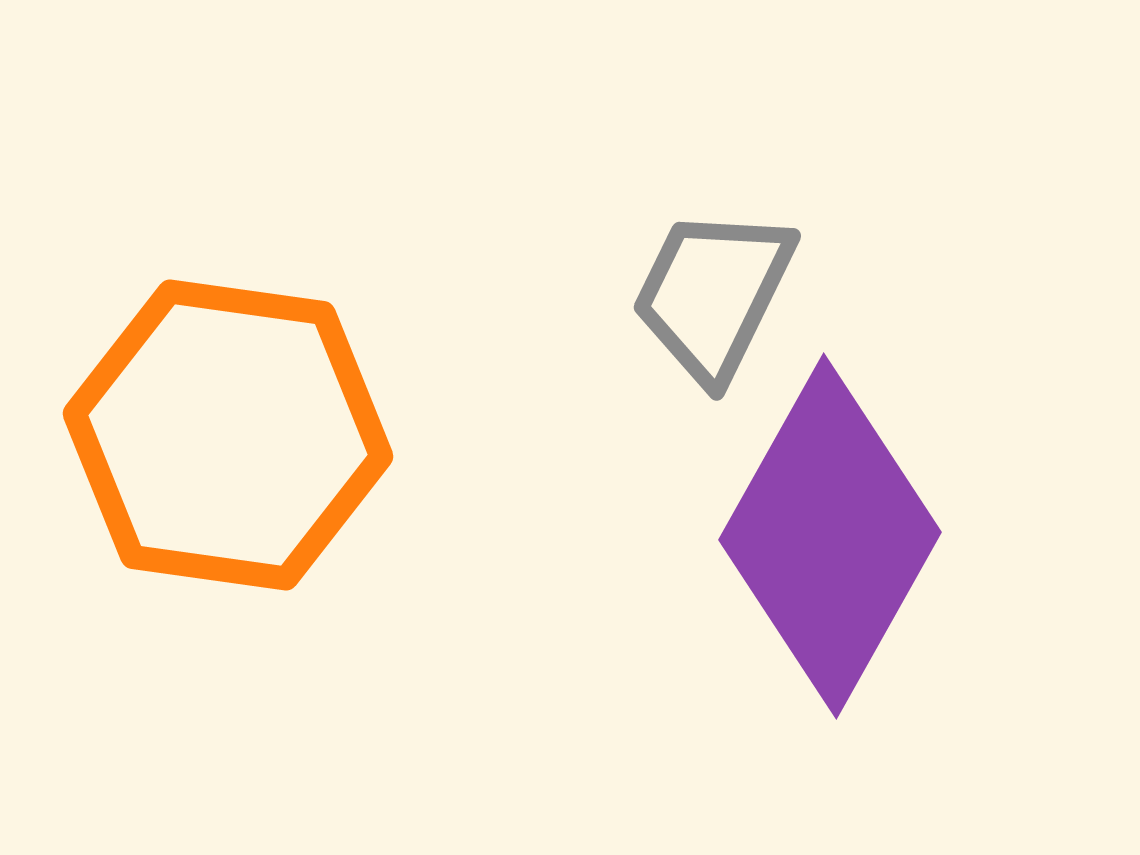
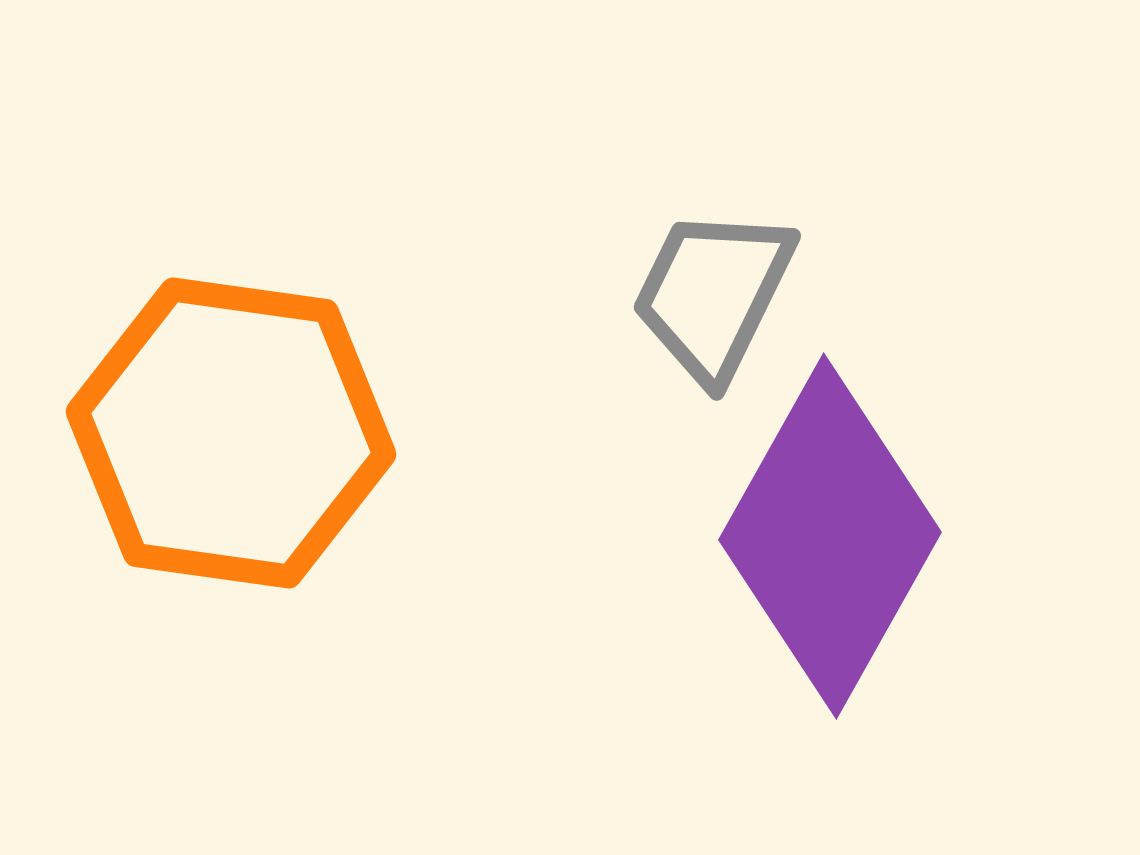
orange hexagon: moved 3 px right, 2 px up
